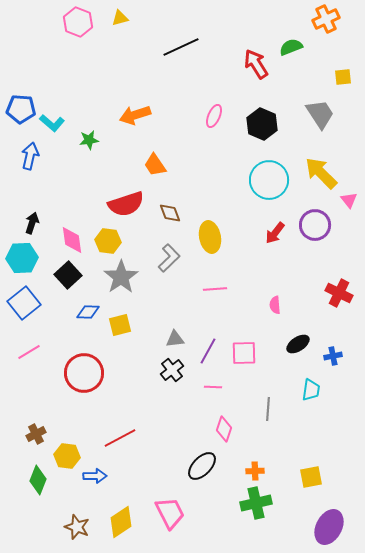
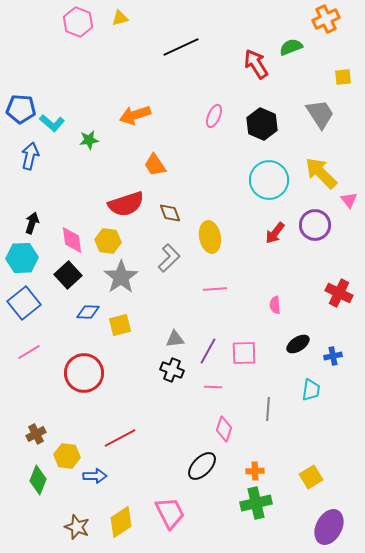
black cross at (172, 370): rotated 30 degrees counterclockwise
yellow square at (311, 477): rotated 20 degrees counterclockwise
